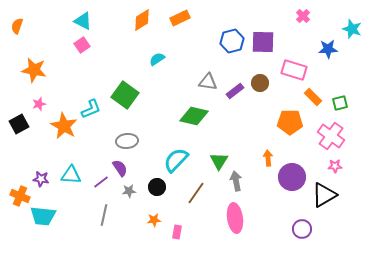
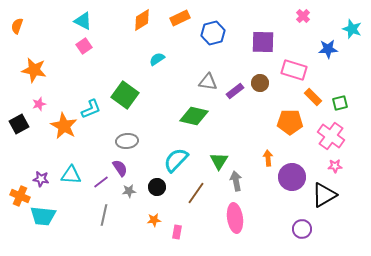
blue hexagon at (232, 41): moved 19 px left, 8 px up
pink square at (82, 45): moved 2 px right, 1 px down
